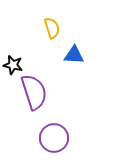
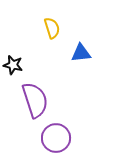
blue triangle: moved 7 px right, 2 px up; rotated 10 degrees counterclockwise
purple semicircle: moved 1 px right, 8 px down
purple circle: moved 2 px right
